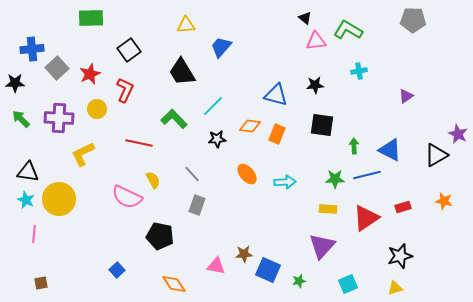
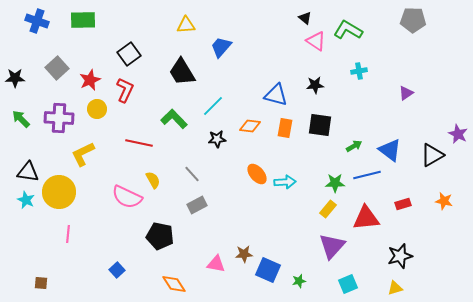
green rectangle at (91, 18): moved 8 px left, 2 px down
pink triangle at (316, 41): rotated 40 degrees clockwise
blue cross at (32, 49): moved 5 px right, 28 px up; rotated 25 degrees clockwise
black square at (129, 50): moved 4 px down
red star at (90, 74): moved 6 px down
black star at (15, 83): moved 5 px up
purple triangle at (406, 96): moved 3 px up
black square at (322, 125): moved 2 px left
orange rectangle at (277, 134): moved 8 px right, 6 px up; rotated 12 degrees counterclockwise
green arrow at (354, 146): rotated 63 degrees clockwise
blue triangle at (390, 150): rotated 10 degrees clockwise
black triangle at (436, 155): moved 4 px left
orange ellipse at (247, 174): moved 10 px right
green star at (335, 179): moved 4 px down
yellow circle at (59, 199): moved 7 px up
gray rectangle at (197, 205): rotated 42 degrees clockwise
red rectangle at (403, 207): moved 3 px up
yellow rectangle at (328, 209): rotated 54 degrees counterclockwise
red triangle at (366, 218): rotated 28 degrees clockwise
pink line at (34, 234): moved 34 px right
purple triangle at (322, 246): moved 10 px right
pink triangle at (216, 266): moved 2 px up
brown square at (41, 283): rotated 16 degrees clockwise
